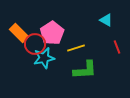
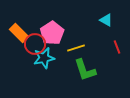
green L-shape: rotated 75 degrees clockwise
